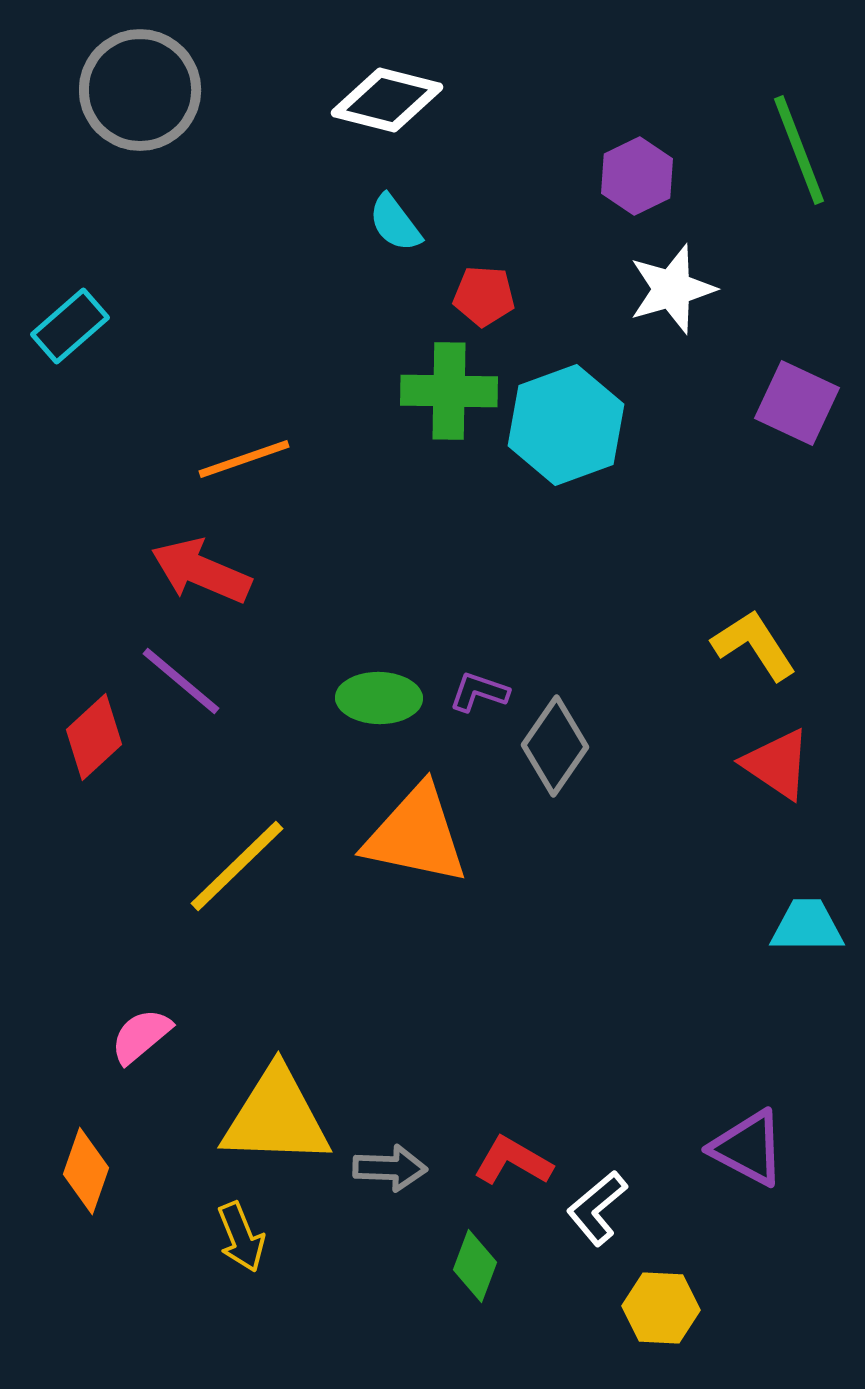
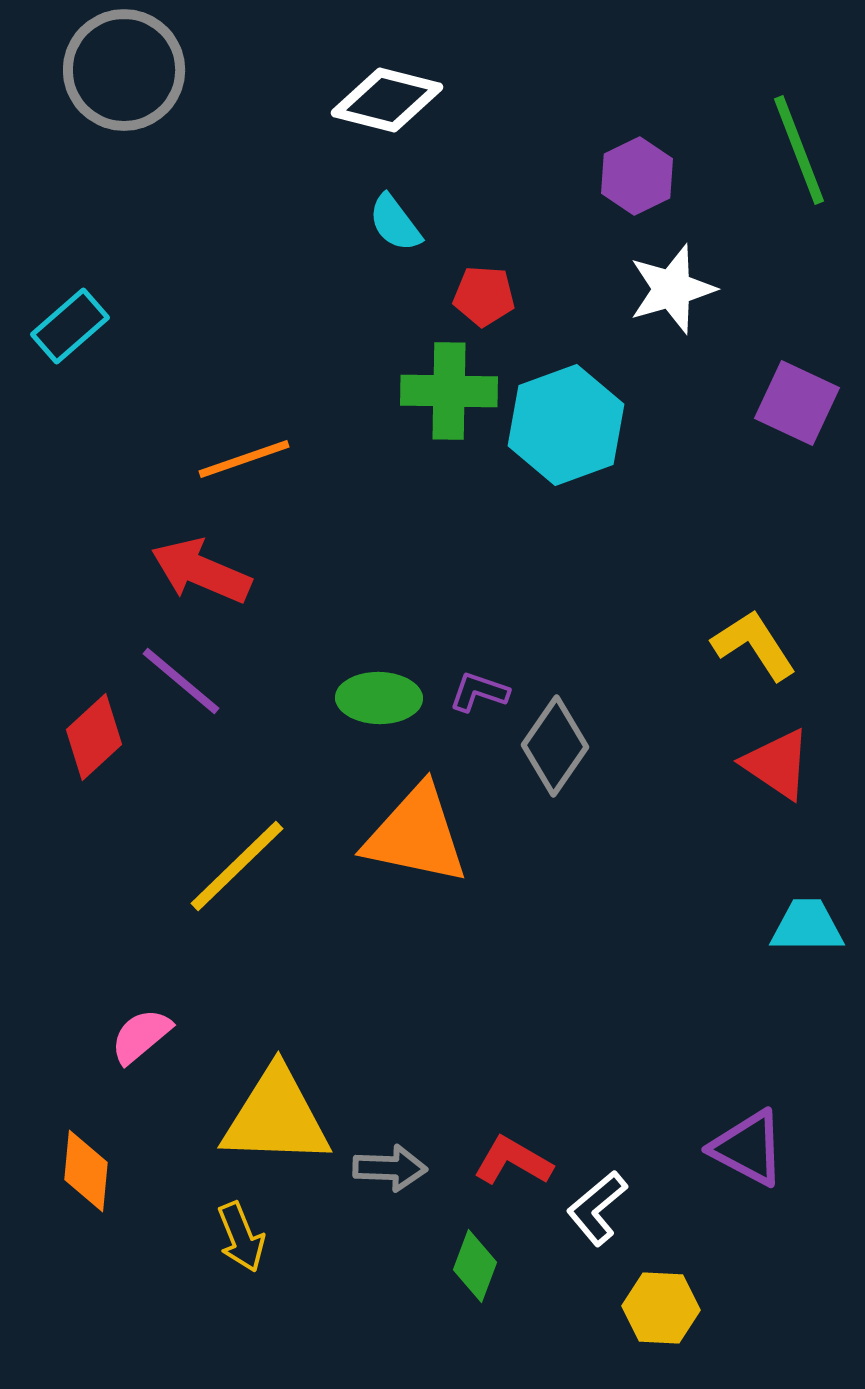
gray circle: moved 16 px left, 20 px up
orange diamond: rotated 14 degrees counterclockwise
